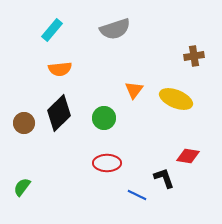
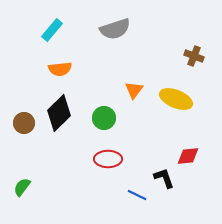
brown cross: rotated 30 degrees clockwise
red diamond: rotated 15 degrees counterclockwise
red ellipse: moved 1 px right, 4 px up
